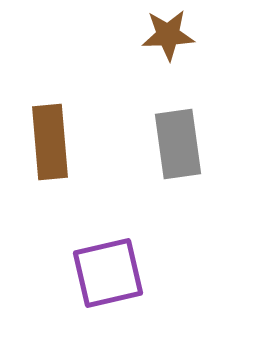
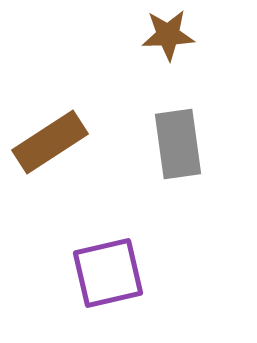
brown rectangle: rotated 62 degrees clockwise
